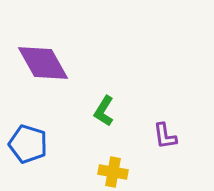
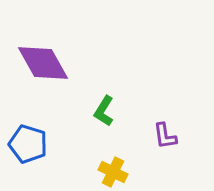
yellow cross: rotated 16 degrees clockwise
